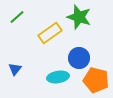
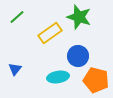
blue circle: moved 1 px left, 2 px up
